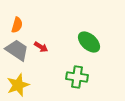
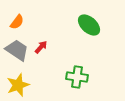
orange semicircle: moved 3 px up; rotated 21 degrees clockwise
green ellipse: moved 17 px up
red arrow: rotated 80 degrees counterclockwise
